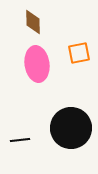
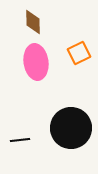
orange square: rotated 15 degrees counterclockwise
pink ellipse: moved 1 px left, 2 px up
